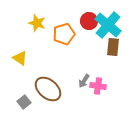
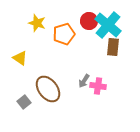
brown ellipse: rotated 12 degrees clockwise
